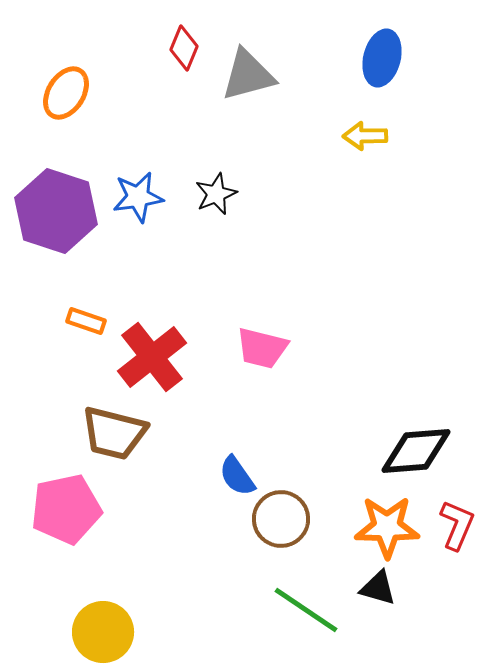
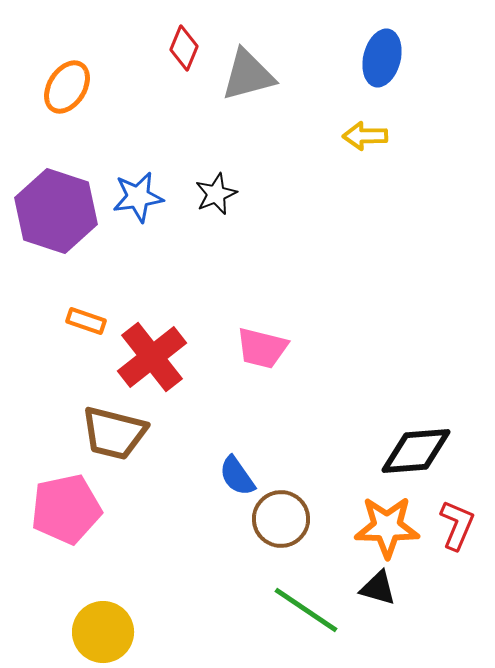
orange ellipse: moved 1 px right, 6 px up
